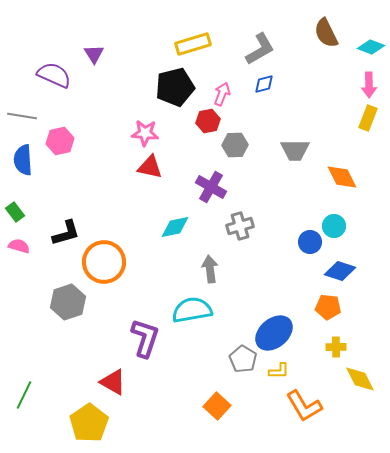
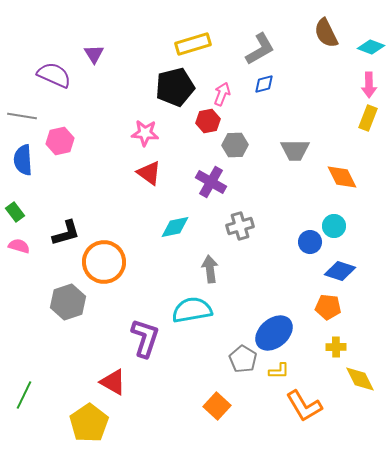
red triangle at (150, 167): moved 1 px left, 6 px down; rotated 24 degrees clockwise
purple cross at (211, 187): moved 5 px up
